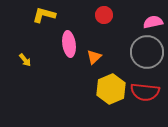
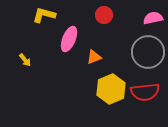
pink semicircle: moved 4 px up
pink ellipse: moved 5 px up; rotated 30 degrees clockwise
gray circle: moved 1 px right
orange triangle: rotated 21 degrees clockwise
red semicircle: rotated 12 degrees counterclockwise
